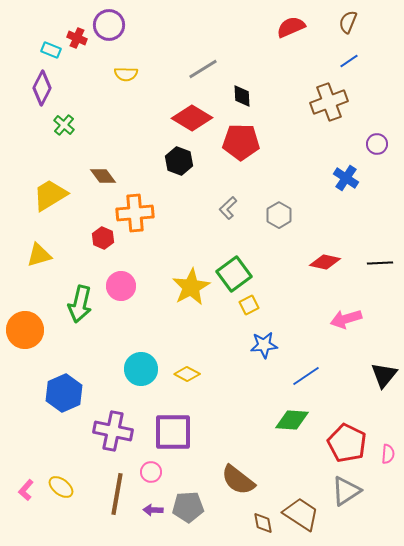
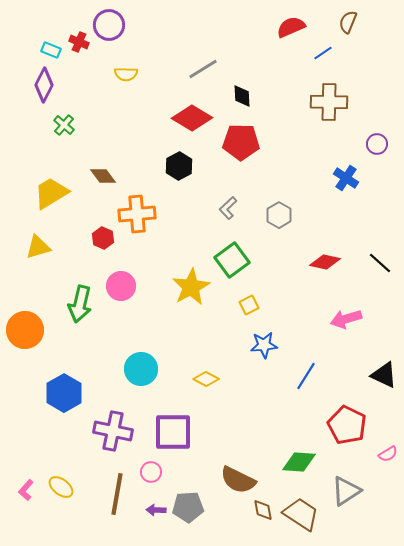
red cross at (77, 38): moved 2 px right, 4 px down
blue line at (349, 61): moved 26 px left, 8 px up
purple diamond at (42, 88): moved 2 px right, 3 px up
brown cross at (329, 102): rotated 21 degrees clockwise
black hexagon at (179, 161): moved 5 px down; rotated 12 degrees clockwise
yellow trapezoid at (50, 195): moved 1 px right, 2 px up
orange cross at (135, 213): moved 2 px right, 1 px down
yellow triangle at (39, 255): moved 1 px left, 8 px up
black line at (380, 263): rotated 45 degrees clockwise
green square at (234, 274): moved 2 px left, 14 px up
yellow diamond at (187, 374): moved 19 px right, 5 px down
black triangle at (384, 375): rotated 44 degrees counterclockwise
blue line at (306, 376): rotated 24 degrees counterclockwise
blue hexagon at (64, 393): rotated 6 degrees counterclockwise
green diamond at (292, 420): moved 7 px right, 42 px down
red pentagon at (347, 443): moved 18 px up
pink semicircle at (388, 454): rotated 54 degrees clockwise
brown semicircle at (238, 480): rotated 12 degrees counterclockwise
purple arrow at (153, 510): moved 3 px right
brown diamond at (263, 523): moved 13 px up
